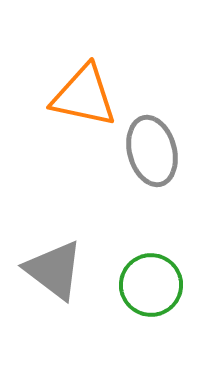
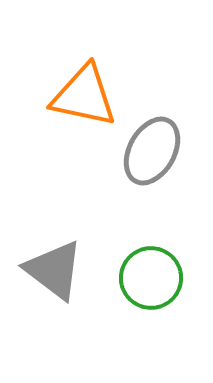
gray ellipse: rotated 44 degrees clockwise
green circle: moved 7 px up
